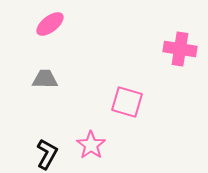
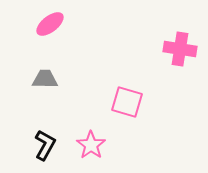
black L-shape: moved 2 px left, 9 px up
